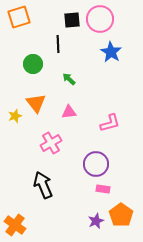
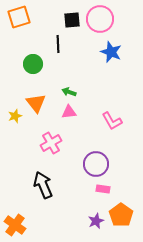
blue star: rotated 10 degrees counterclockwise
green arrow: moved 13 px down; rotated 24 degrees counterclockwise
pink L-shape: moved 2 px right, 2 px up; rotated 75 degrees clockwise
